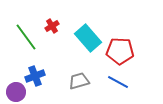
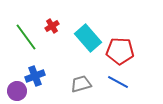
gray trapezoid: moved 2 px right, 3 px down
purple circle: moved 1 px right, 1 px up
